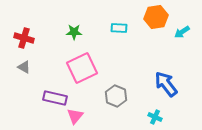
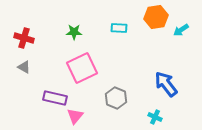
cyan arrow: moved 1 px left, 2 px up
gray hexagon: moved 2 px down
